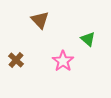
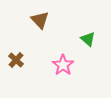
pink star: moved 4 px down
